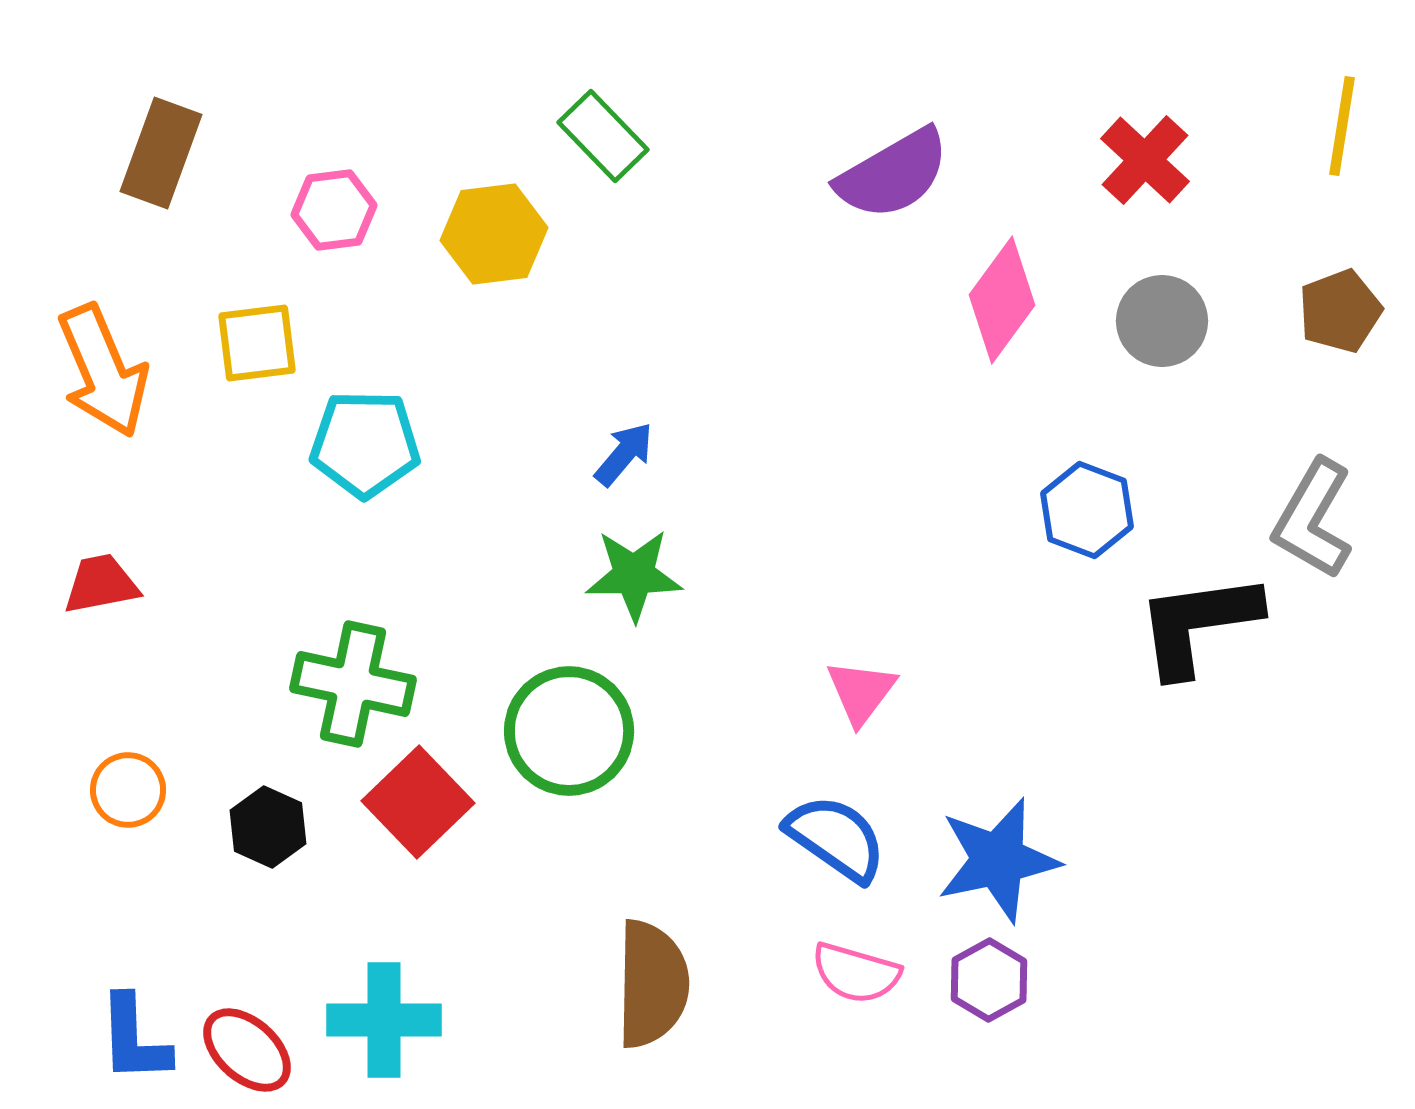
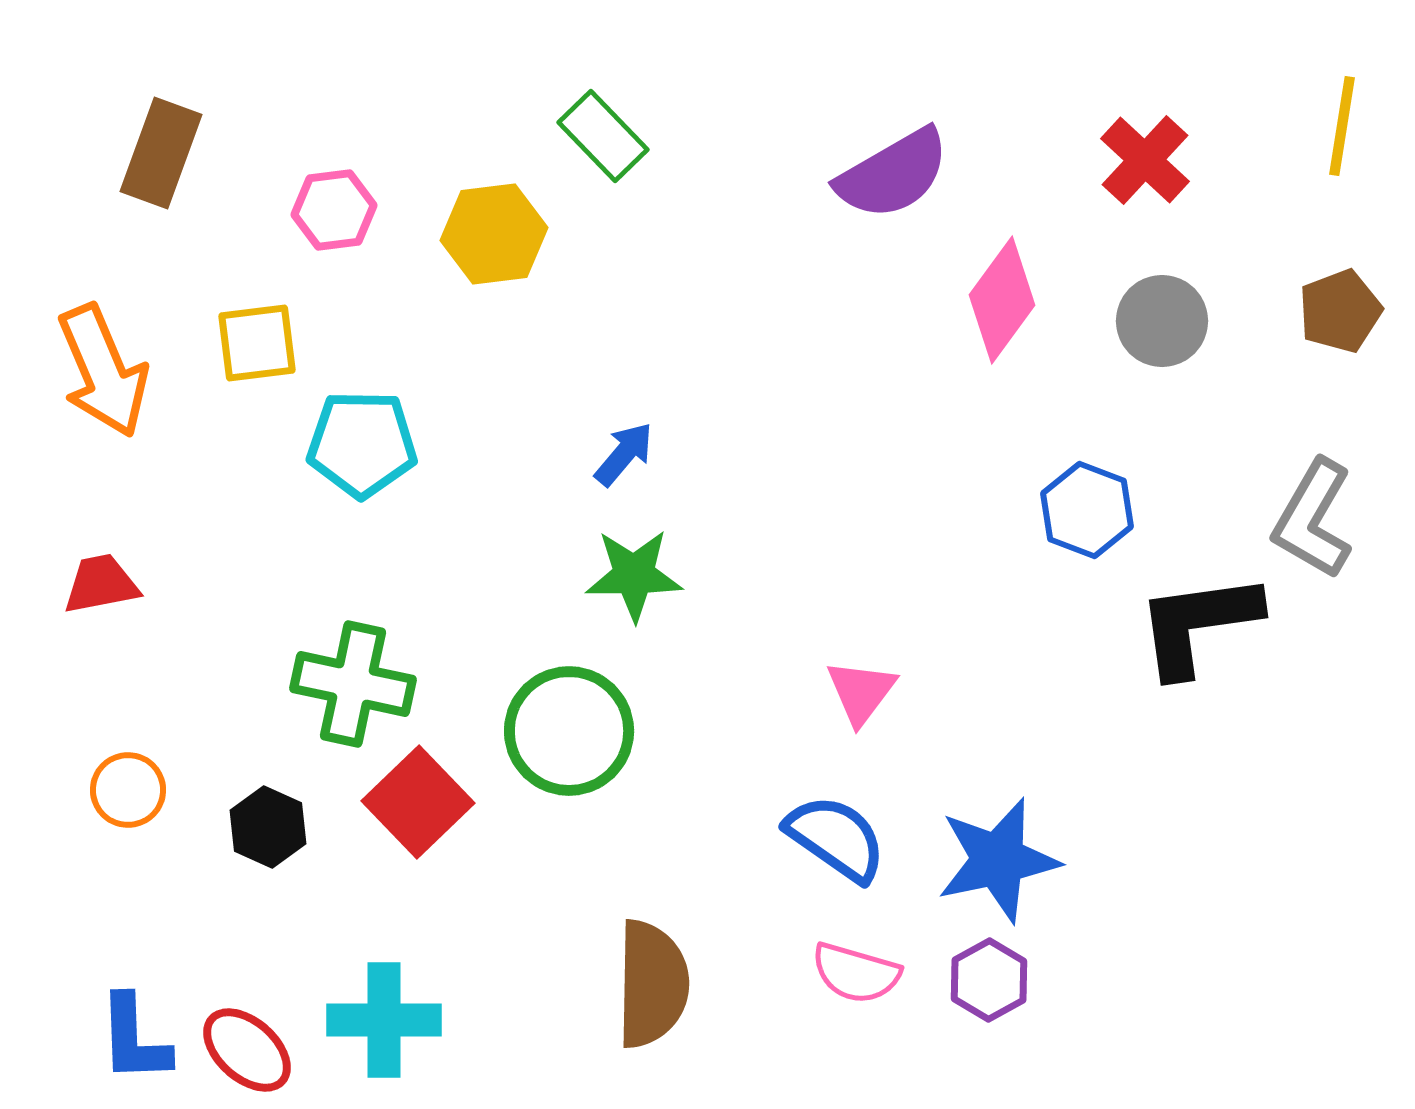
cyan pentagon: moved 3 px left
